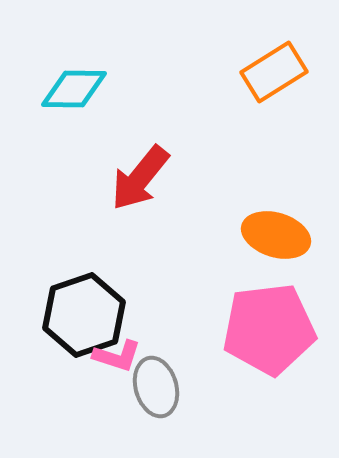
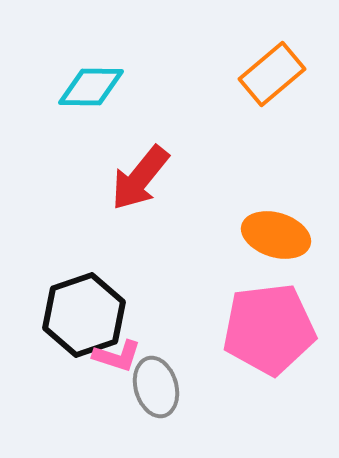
orange rectangle: moved 2 px left, 2 px down; rotated 8 degrees counterclockwise
cyan diamond: moved 17 px right, 2 px up
